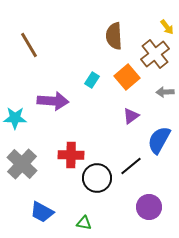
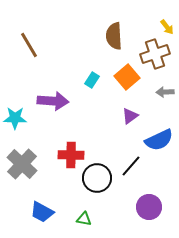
brown cross: rotated 20 degrees clockwise
purple triangle: moved 1 px left
blue semicircle: rotated 144 degrees counterclockwise
black line: rotated 10 degrees counterclockwise
green triangle: moved 4 px up
